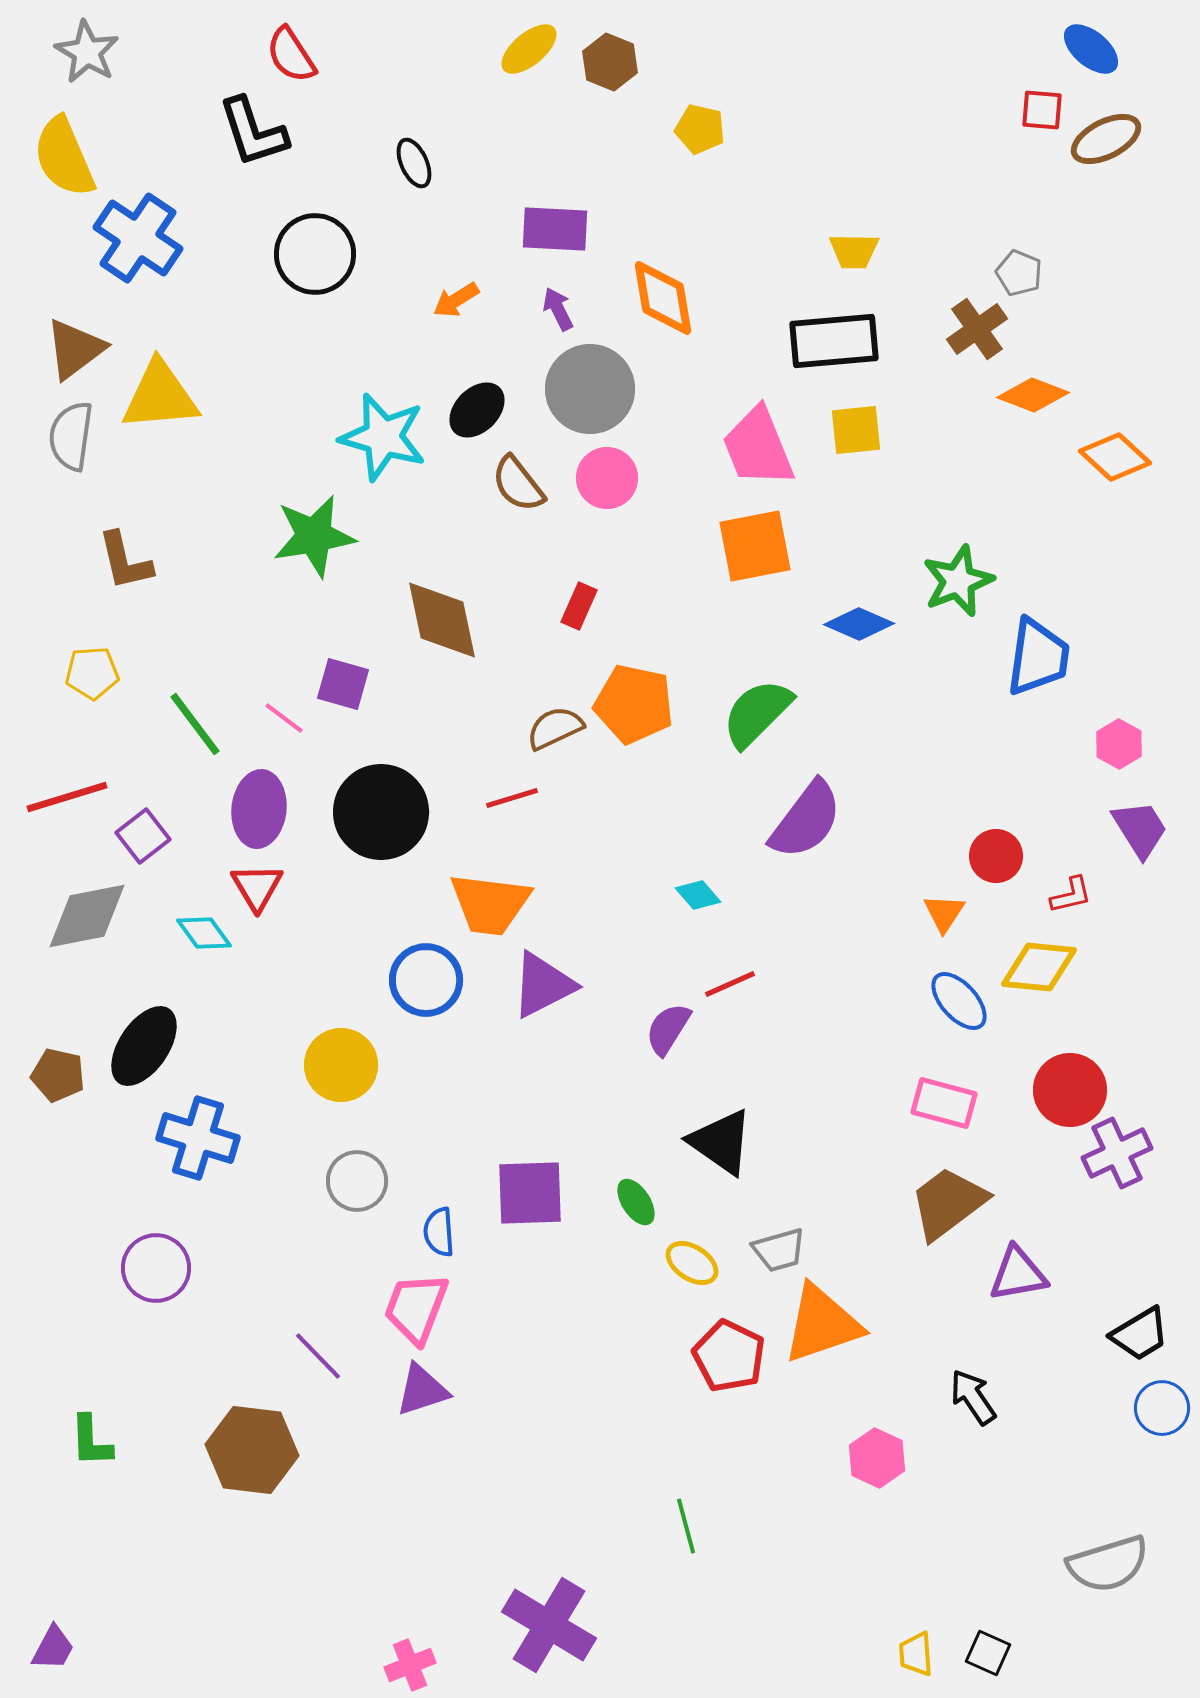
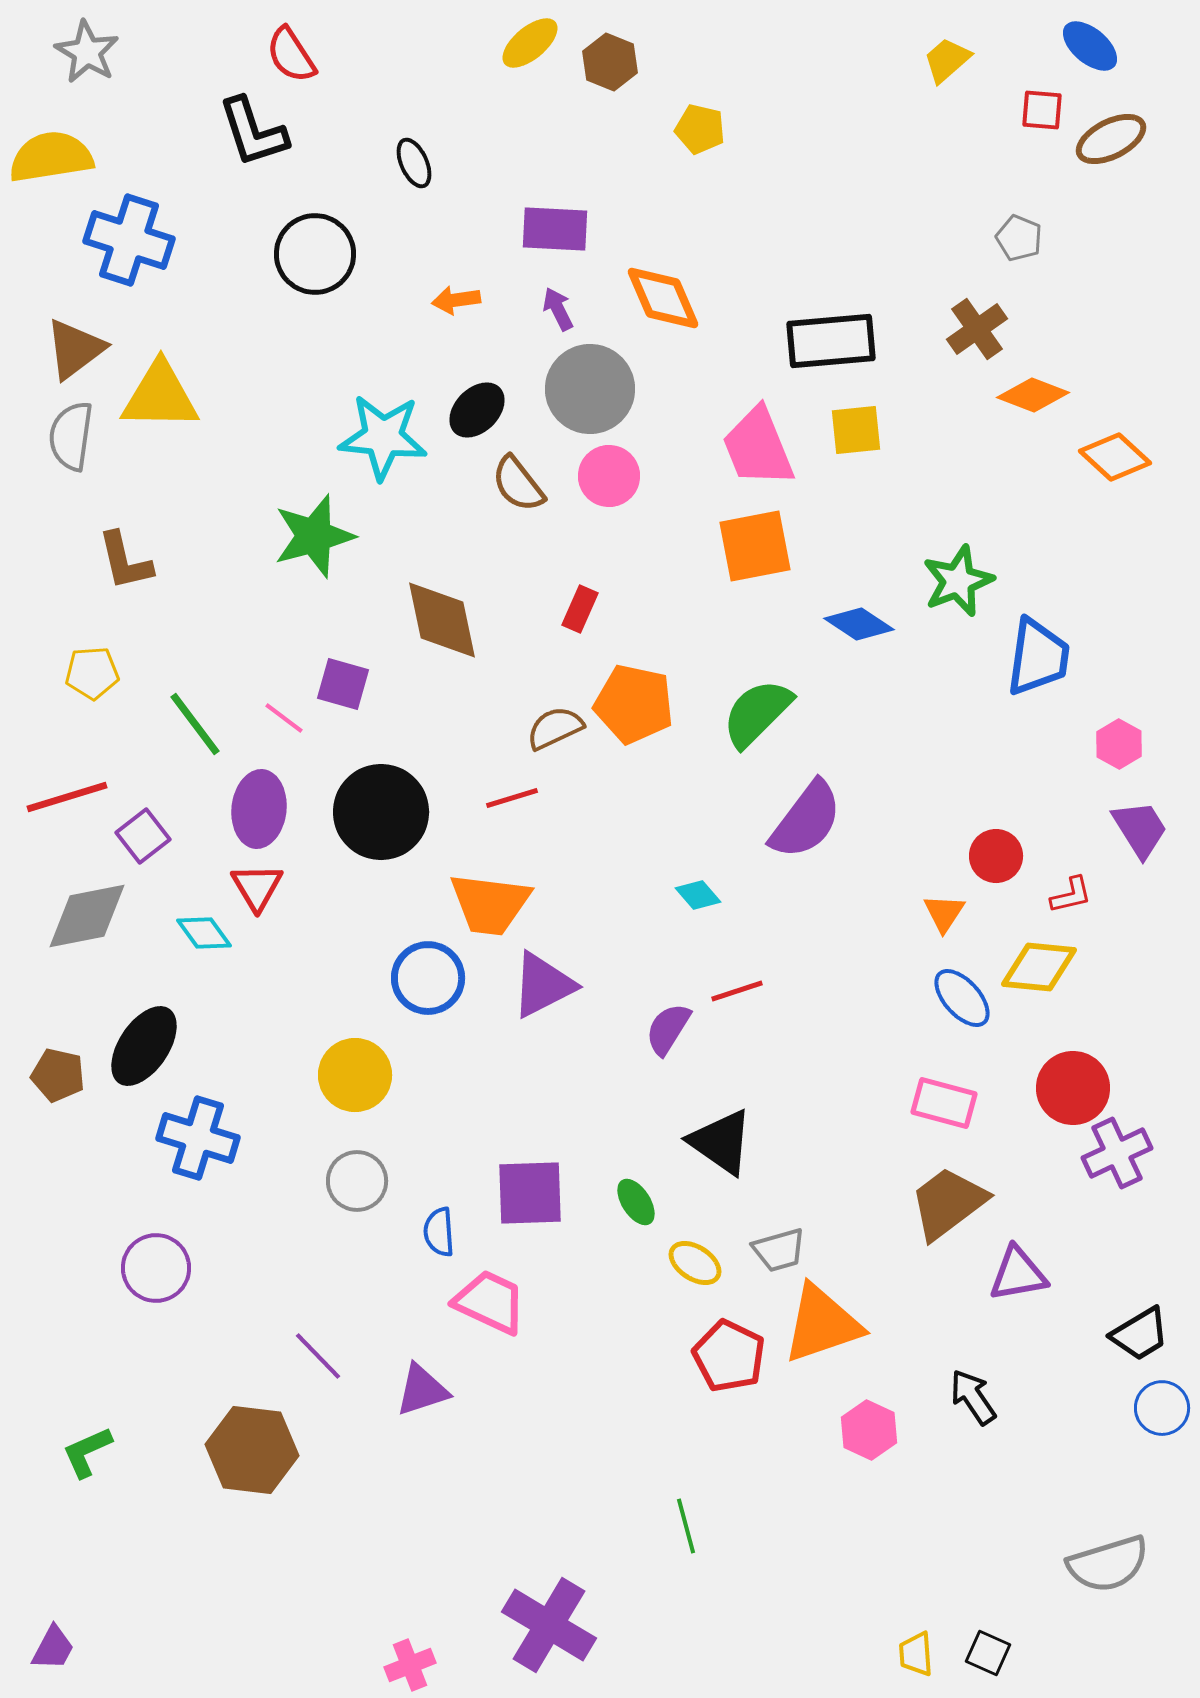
yellow ellipse at (529, 49): moved 1 px right, 6 px up
blue ellipse at (1091, 49): moved 1 px left, 3 px up
brown ellipse at (1106, 139): moved 5 px right
yellow semicircle at (64, 157): moved 13 px left; rotated 104 degrees clockwise
blue cross at (138, 238): moved 9 px left, 2 px down; rotated 16 degrees counterclockwise
yellow trapezoid at (854, 251): moved 93 px right, 191 px up; rotated 138 degrees clockwise
gray pentagon at (1019, 273): moved 35 px up
orange diamond at (663, 298): rotated 14 degrees counterclockwise
orange arrow at (456, 300): rotated 24 degrees clockwise
black rectangle at (834, 341): moved 3 px left
yellow triangle at (160, 396): rotated 6 degrees clockwise
cyan star at (383, 437): rotated 10 degrees counterclockwise
pink circle at (607, 478): moved 2 px right, 2 px up
green star at (314, 536): rotated 6 degrees counterclockwise
red rectangle at (579, 606): moved 1 px right, 3 px down
blue diamond at (859, 624): rotated 10 degrees clockwise
blue circle at (426, 980): moved 2 px right, 2 px up
red line at (730, 984): moved 7 px right, 7 px down; rotated 6 degrees clockwise
blue ellipse at (959, 1001): moved 3 px right, 3 px up
yellow circle at (341, 1065): moved 14 px right, 10 px down
red circle at (1070, 1090): moved 3 px right, 2 px up
yellow ellipse at (692, 1263): moved 3 px right
pink trapezoid at (416, 1308): moved 74 px right, 6 px up; rotated 94 degrees clockwise
green L-shape at (91, 1441): moved 4 px left, 11 px down; rotated 68 degrees clockwise
pink hexagon at (877, 1458): moved 8 px left, 28 px up
